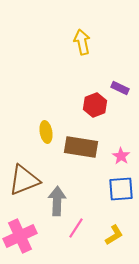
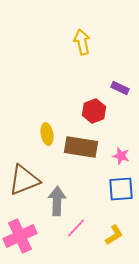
red hexagon: moved 1 px left, 6 px down
yellow ellipse: moved 1 px right, 2 px down
pink star: rotated 18 degrees counterclockwise
pink line: rotated 10 degrees clockwise
